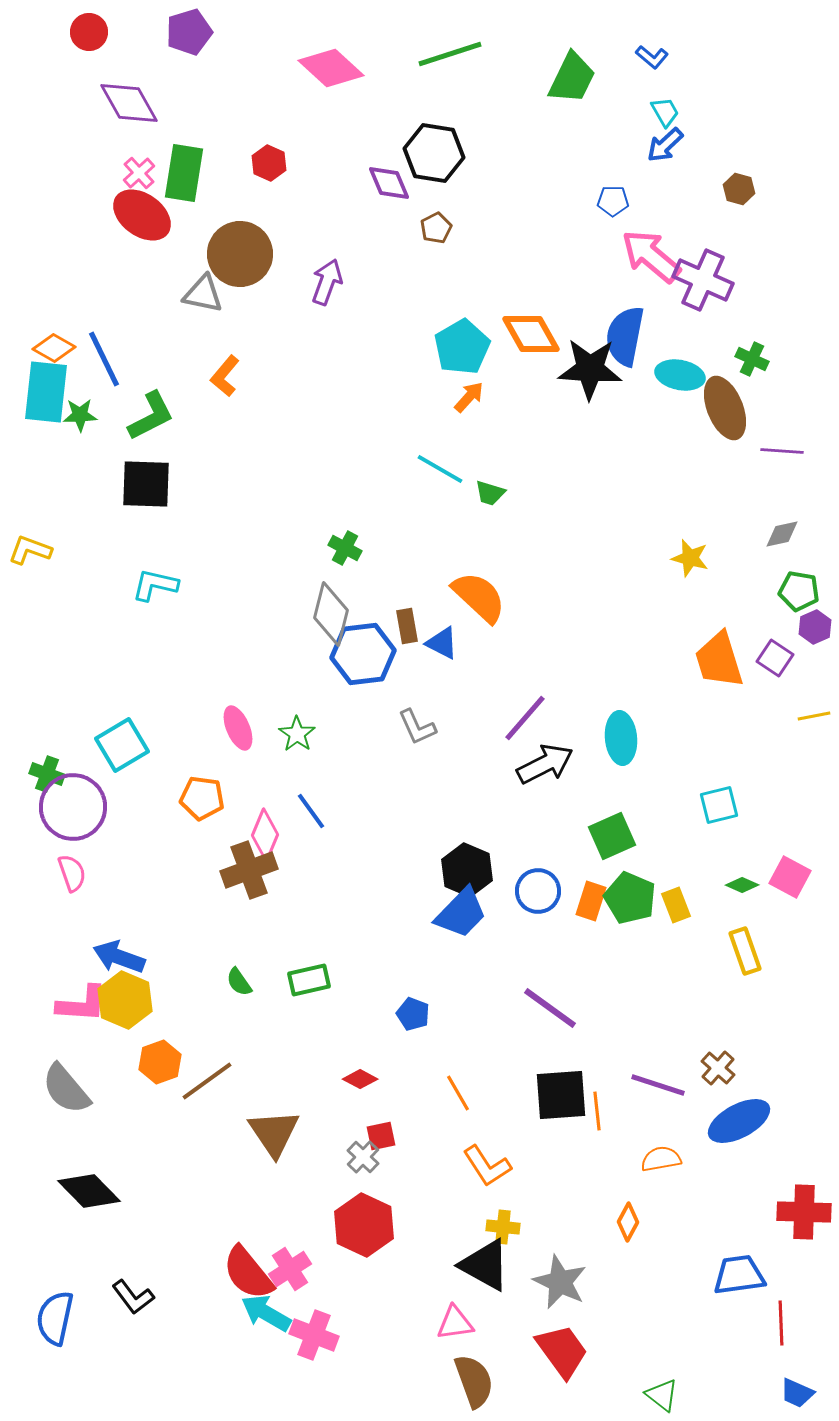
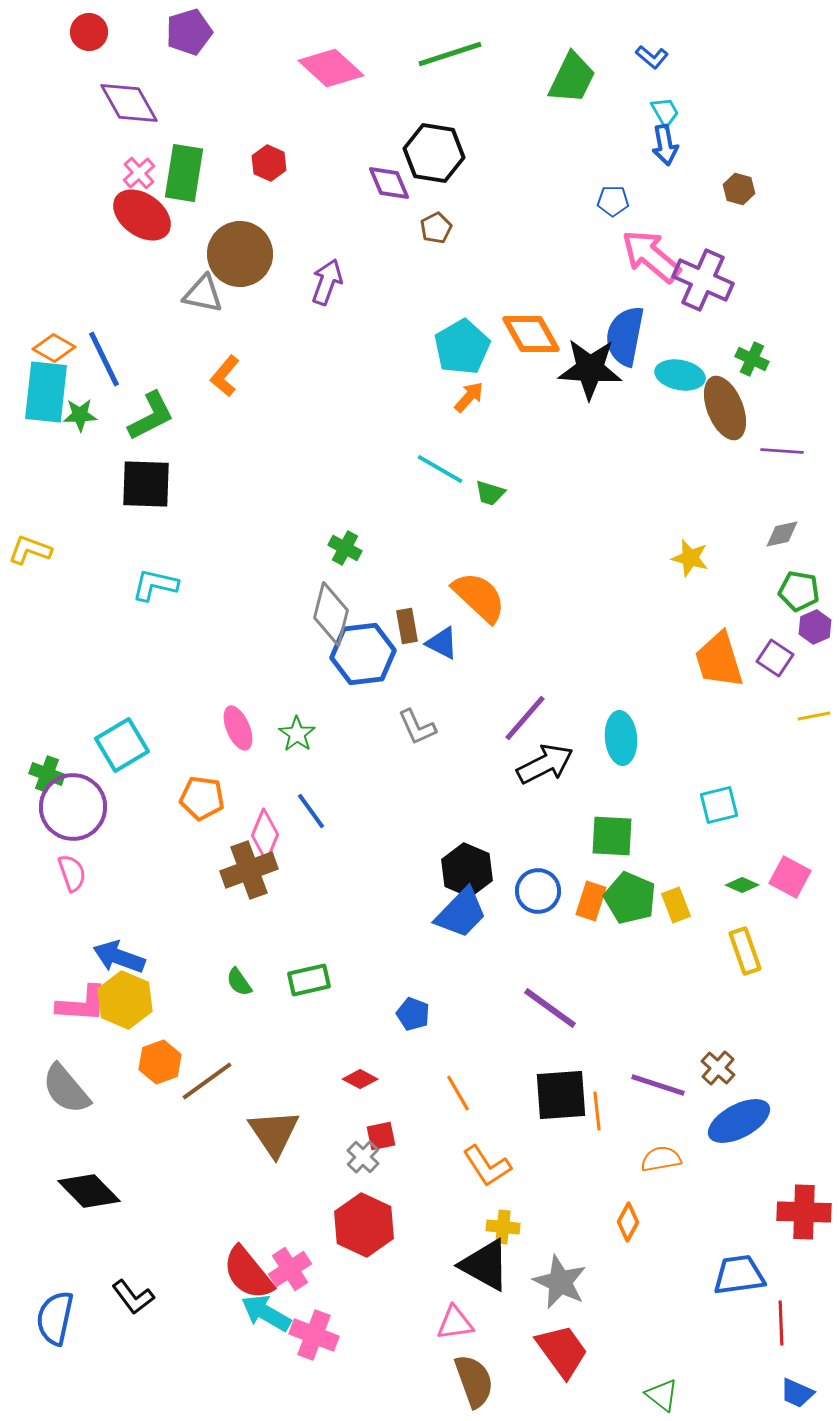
blue arrow at (665, 145): rotated 57 degrees counterclockwise
green square at (612, 836): rotated 27 degrees clockwise
